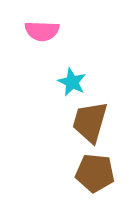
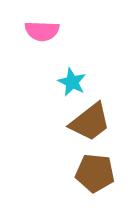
brown trapezoid: rotated 144 degrees counterclockwise
